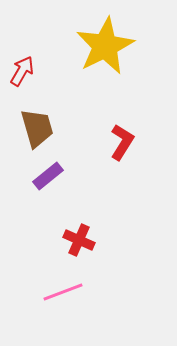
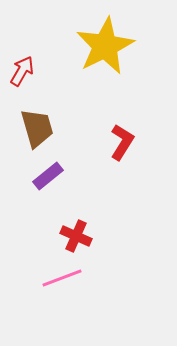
red cross: moved 3 px left, 4 px up
pink line: moved 1 px left, 14 px up
